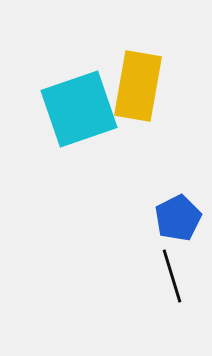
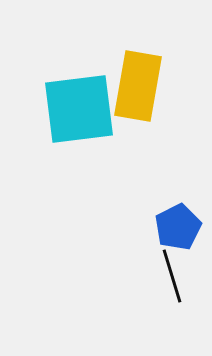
cyan square: rotated 12 degrees clockwise
blue pentagon: moved 9 px down
